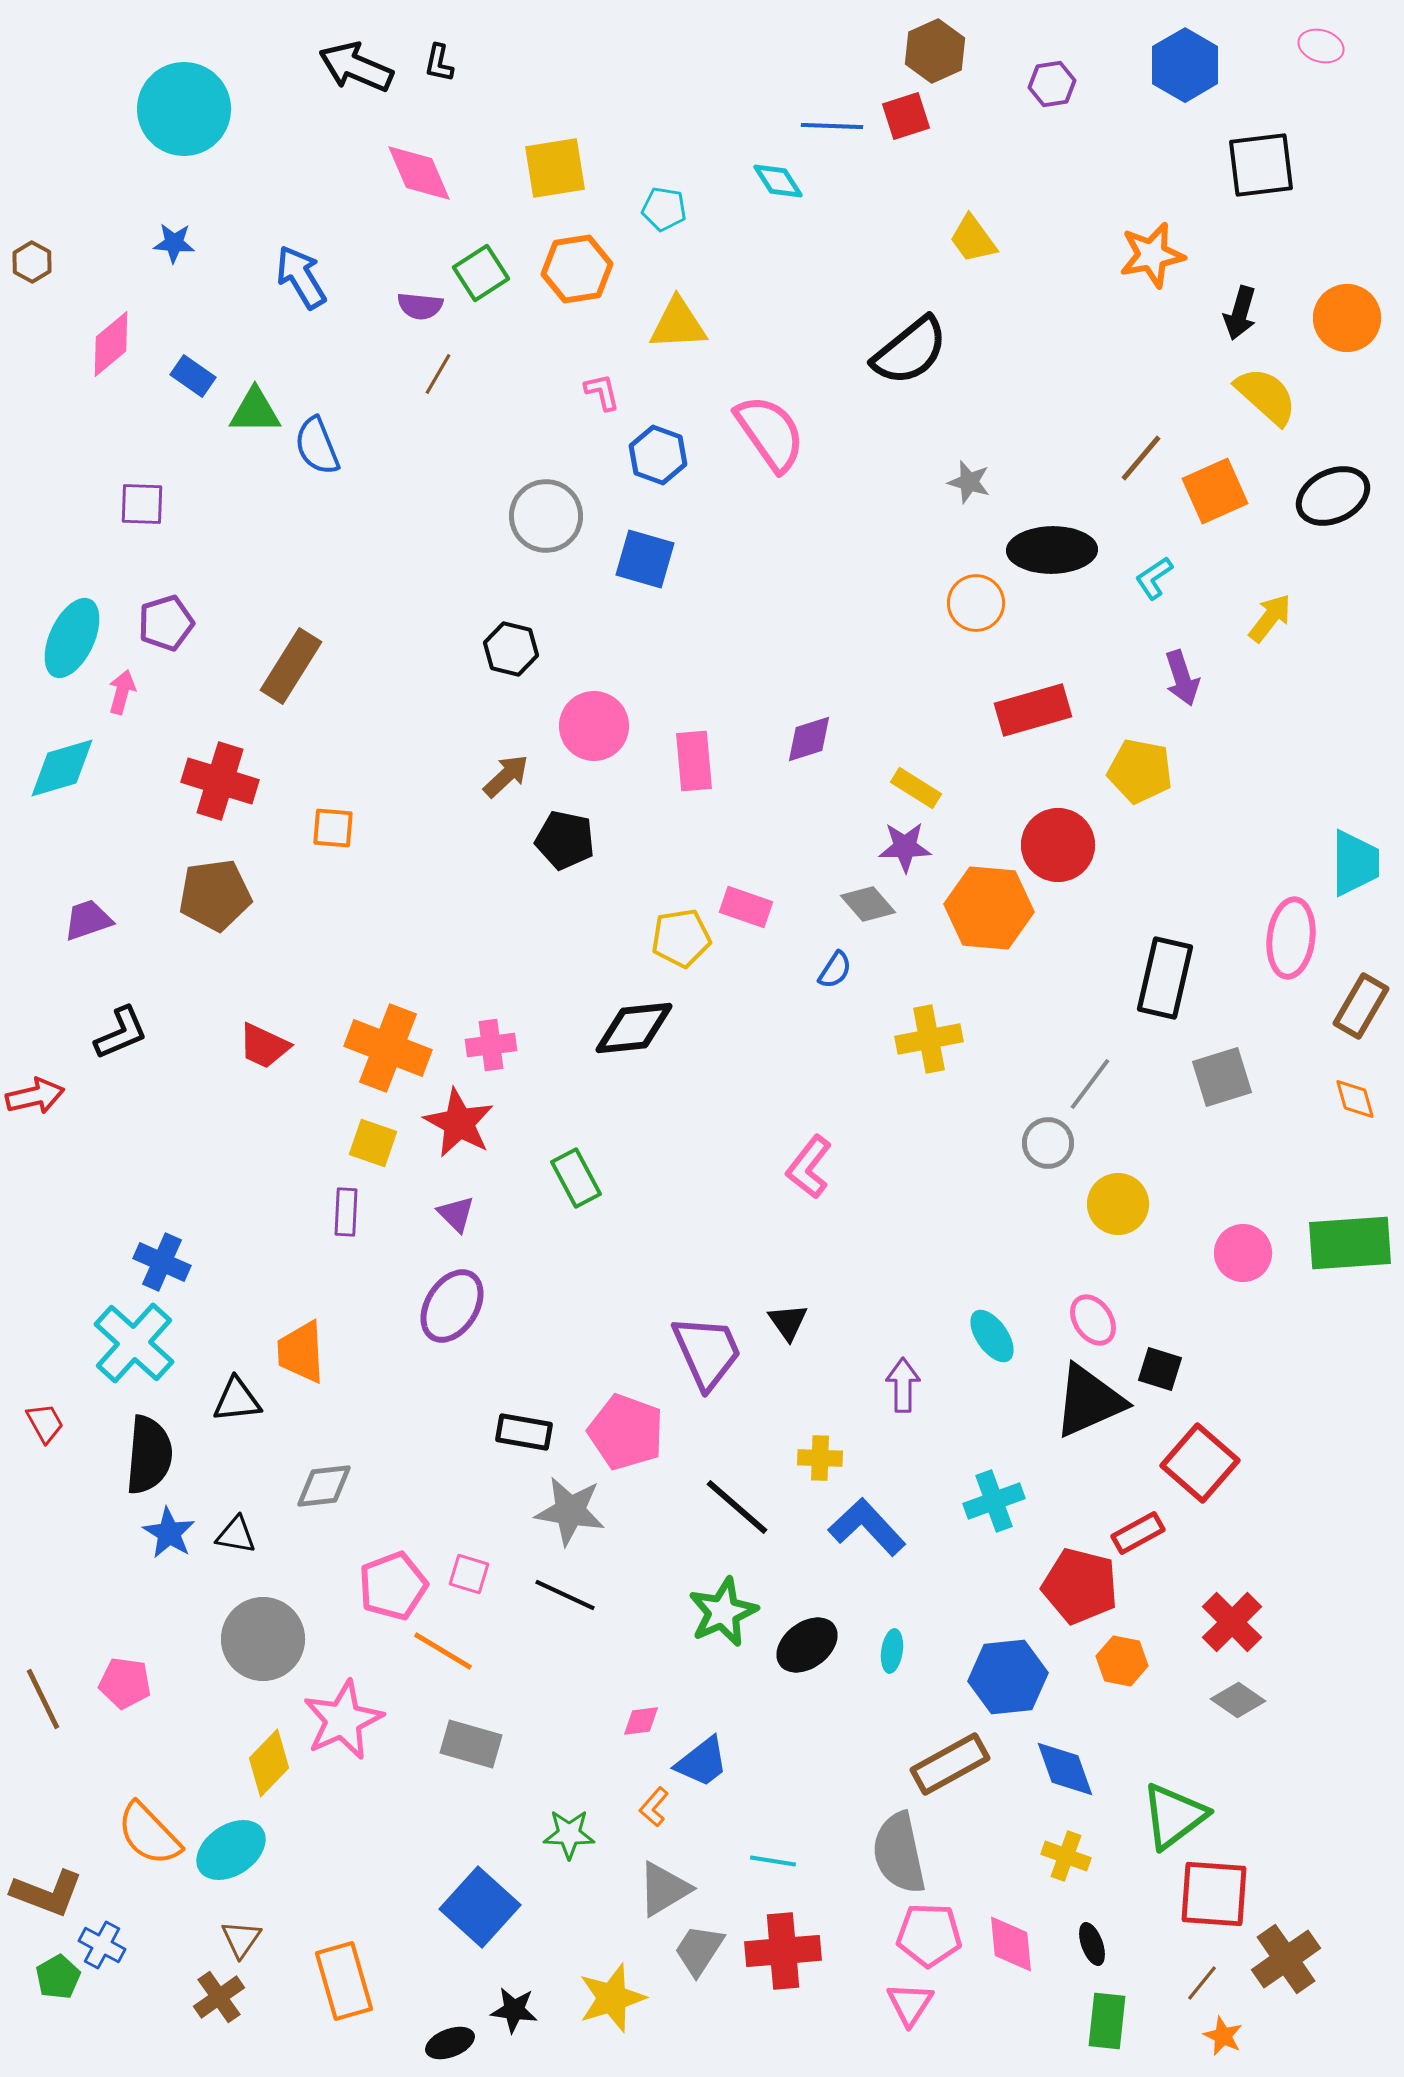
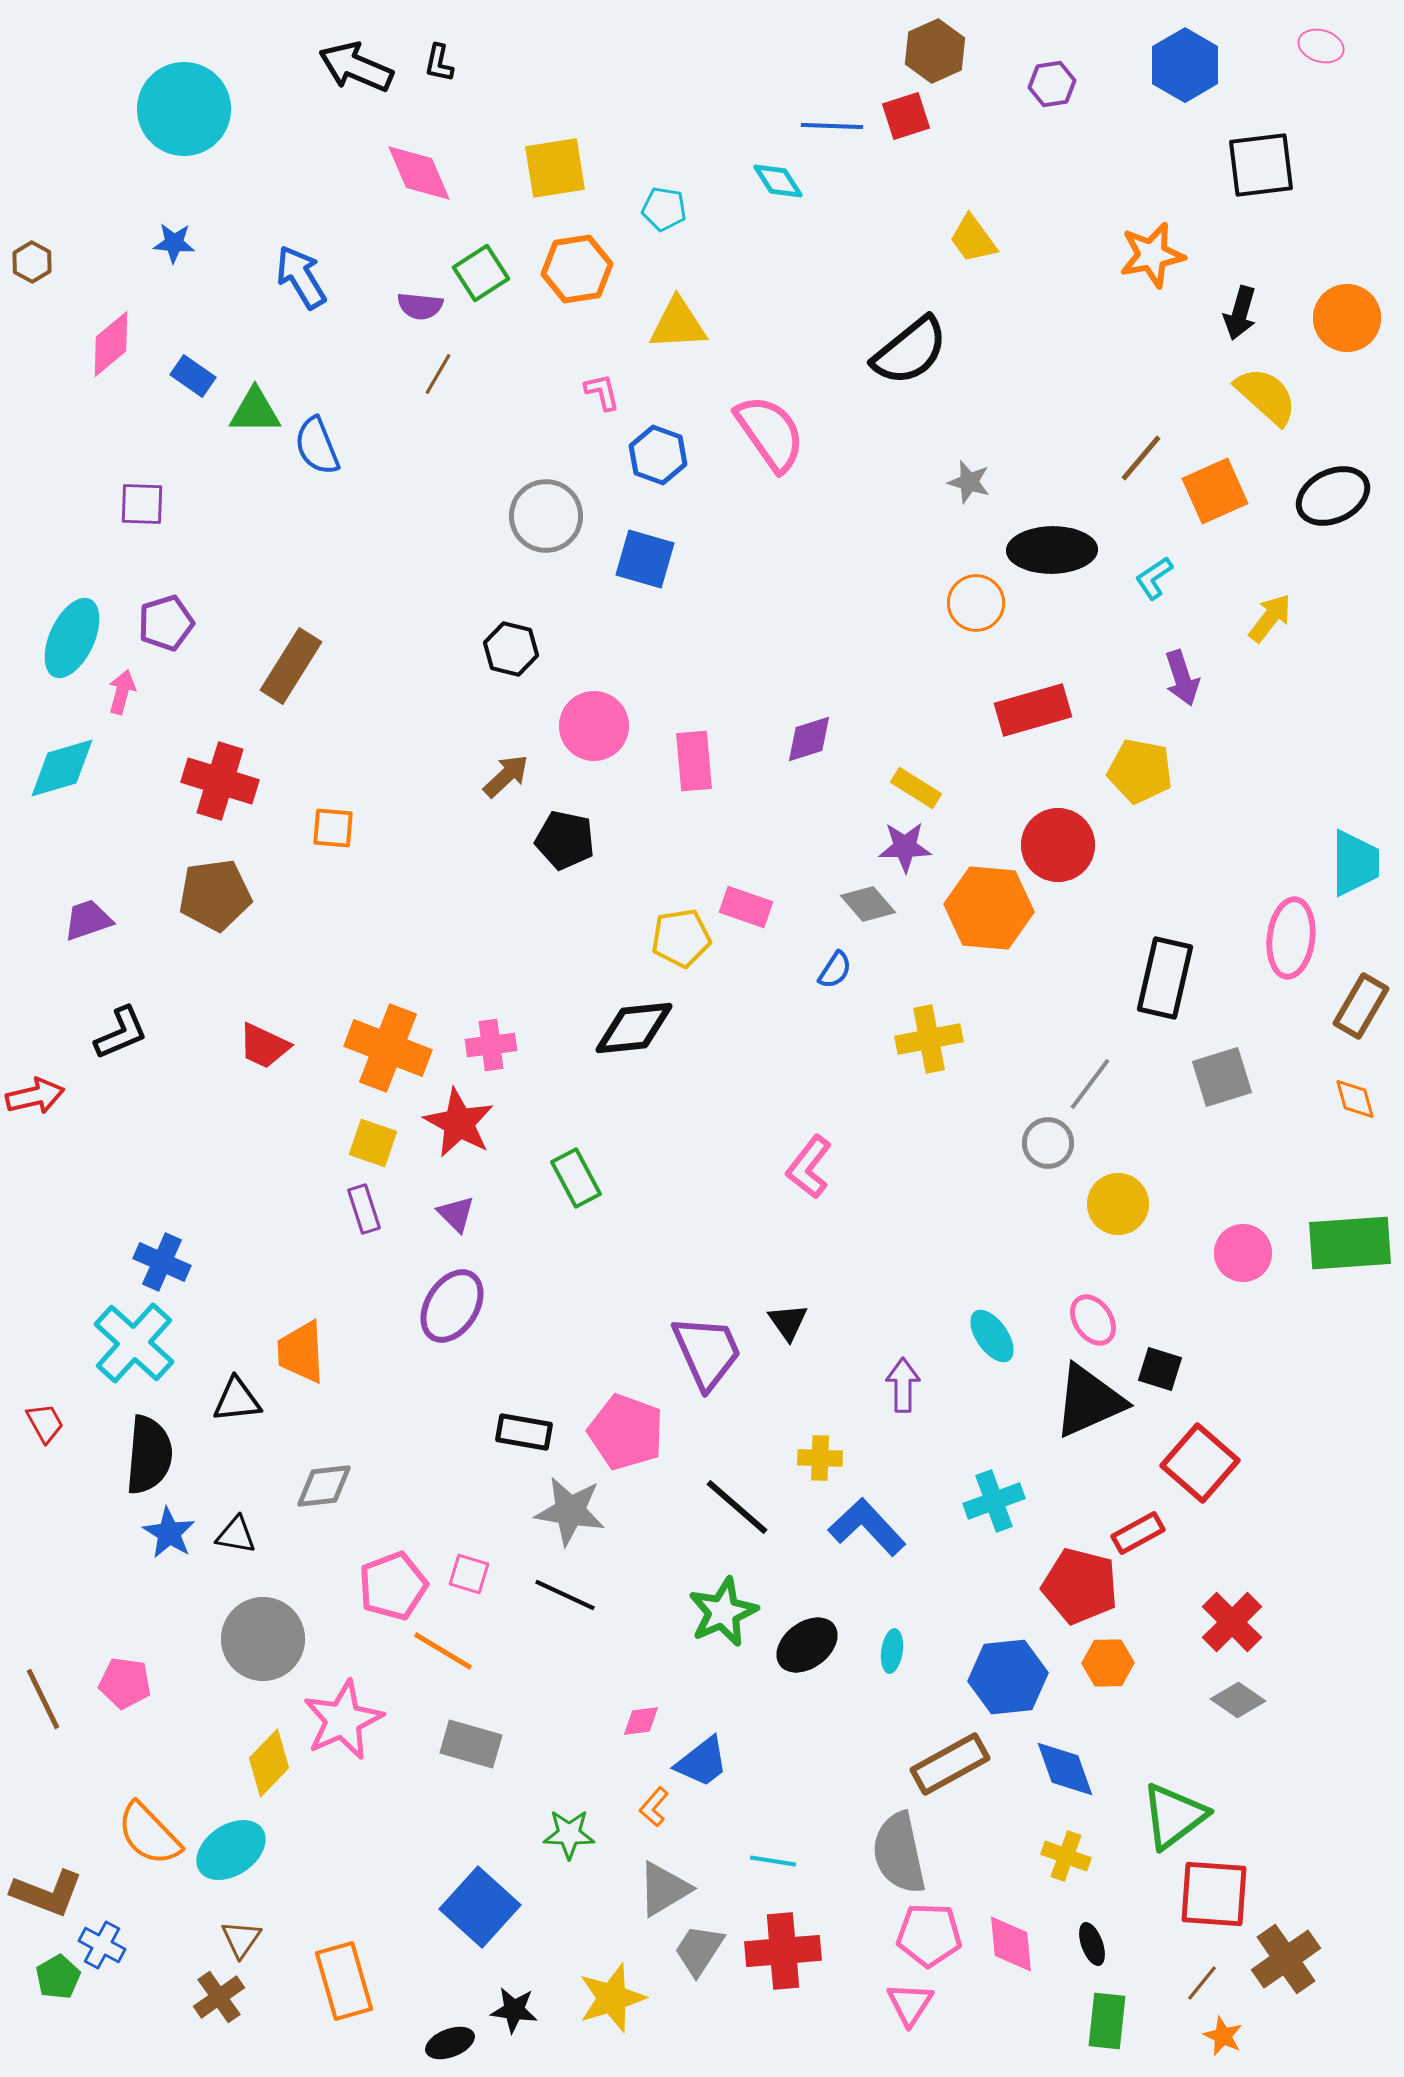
purple rectangle at (346, 1212): moved 18 px right, 3 px up; rotated 21 degrees counterclockwise
orange hexagon at (1122, 1661): moved 14 px left, 2 px down; rotated 12 degrees counterclockwise
